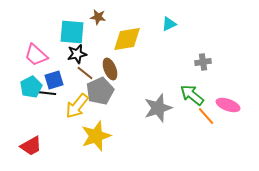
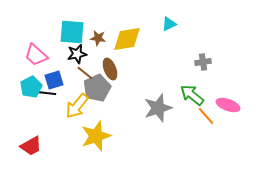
brown star: moved 21 px down
gray pentagon: moved 3 px left, 3 px up
